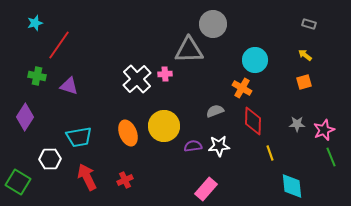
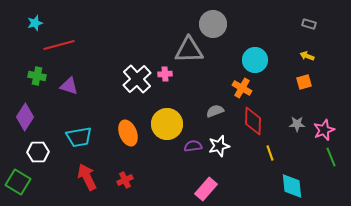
red line: rotated 40 degrees clockwise
yellow arrow: moved 2 px right, 1 px down; rotated 16 degrees counterclockwise
yellow circle: moved 3 px right, 2 px up
white star: rotated 10 degrees counterclockwise
white hexagon: moved 12 px left, 7 px up
